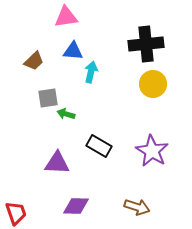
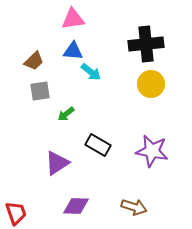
pink triangle: moved 7 px right, 2 px down
cyan arrow: rotated 115 degrees clockwise
yellow circle: moved 2 px left
gray square: moved 8 px left, 7 px up
green arrow: rotated 54 degrees counterclockwise
black rectangle: moved 1 px left, 1 px up
purple star: rotated 20 degrees counterclockwise
purple triangle: rotated 36 degrees counterclockwise
brown arrow: moved 3 px left
